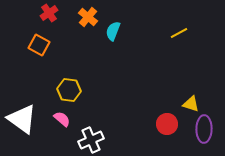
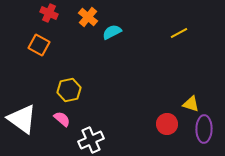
red cross: rotated 30 degrees counterclockwise
cyan semicircle: moved 1 px left, 1 px down; rotated 42 degrees clockwise
yellow hexagon: rotated 20 degrees counterclockwise
